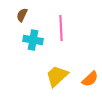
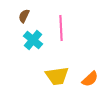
brown semicircle: moved 2 px right, 1 px down
cyan cross: rotated 30 degrees clockwise
yellow trapezoid: rotated 145 degrees counterclockwise
